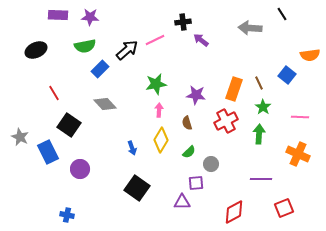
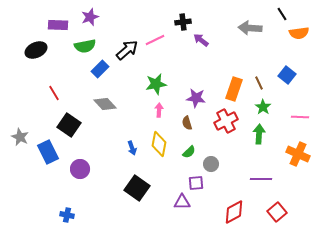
purple rectangle at (58, 15): moved 10 px down
purple star at (90, 17): rotated 24 degrees counterclockwise
orange semicircle at (310, 55): moved 11 px left, 22 px up
purple star at (196, 95): moved 3 px down
yellow diamond at (161, 140): moved 2 px left, 4 px down; rotated 20 degrees counterclockwise
red square at (284, 208): moved 7 px left, 4 px down; rotated 18 degrees counterclockwise
